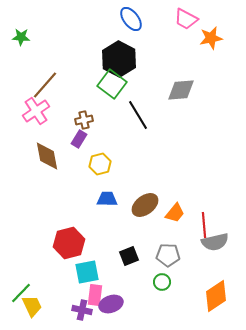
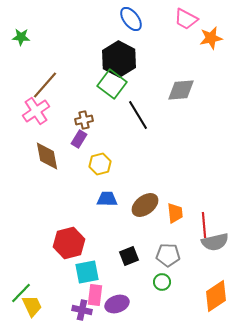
orange trapezoid: rotated 45 degrees counterclockwise
purple ellipse: moved 6 px right
